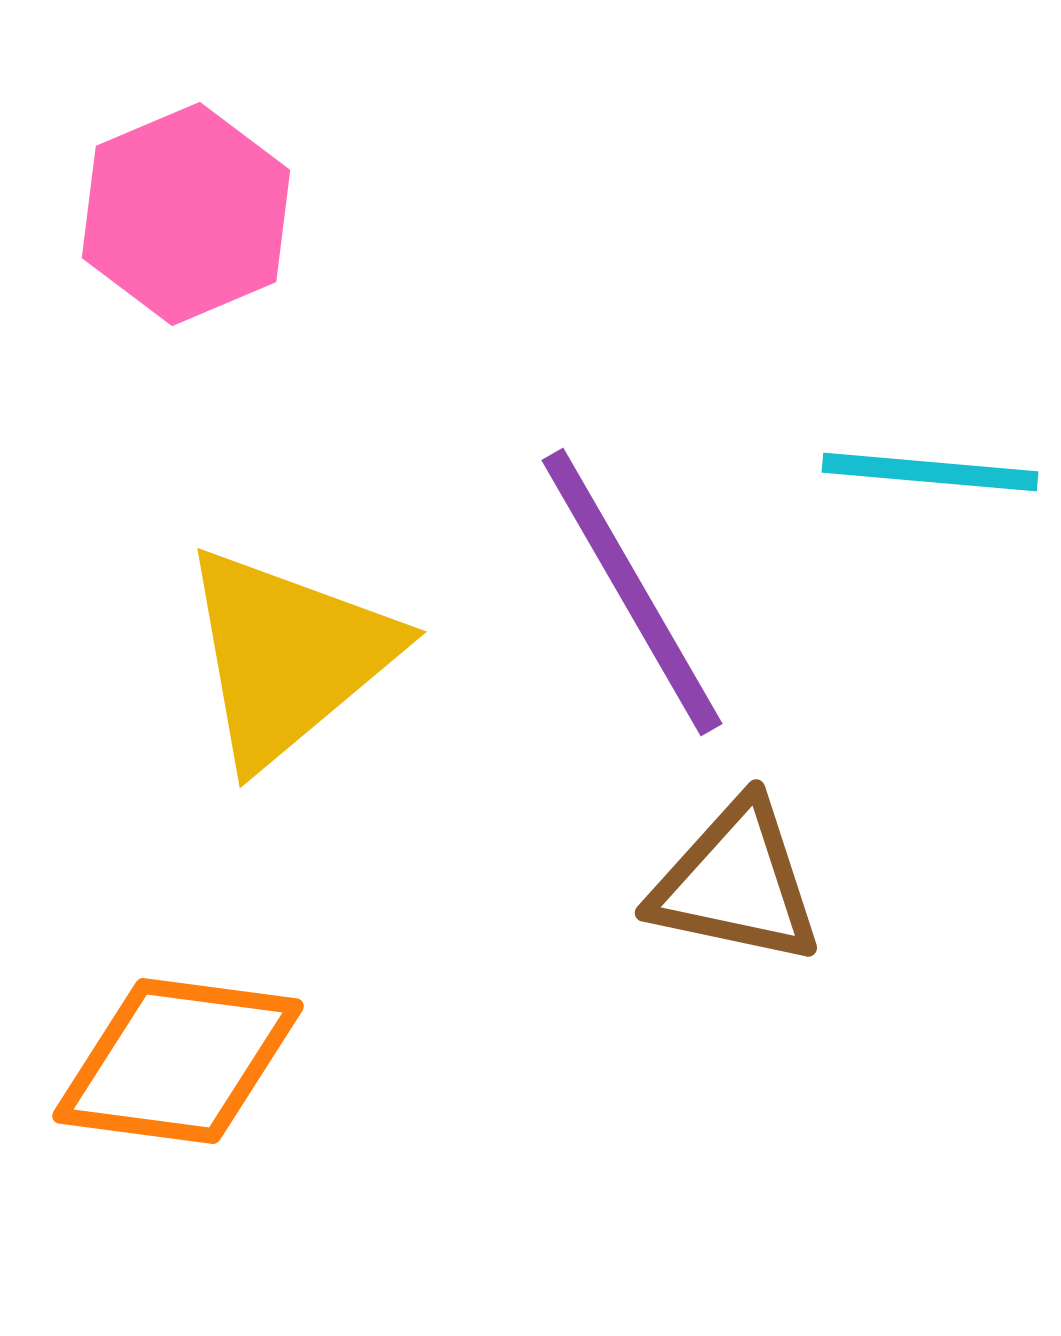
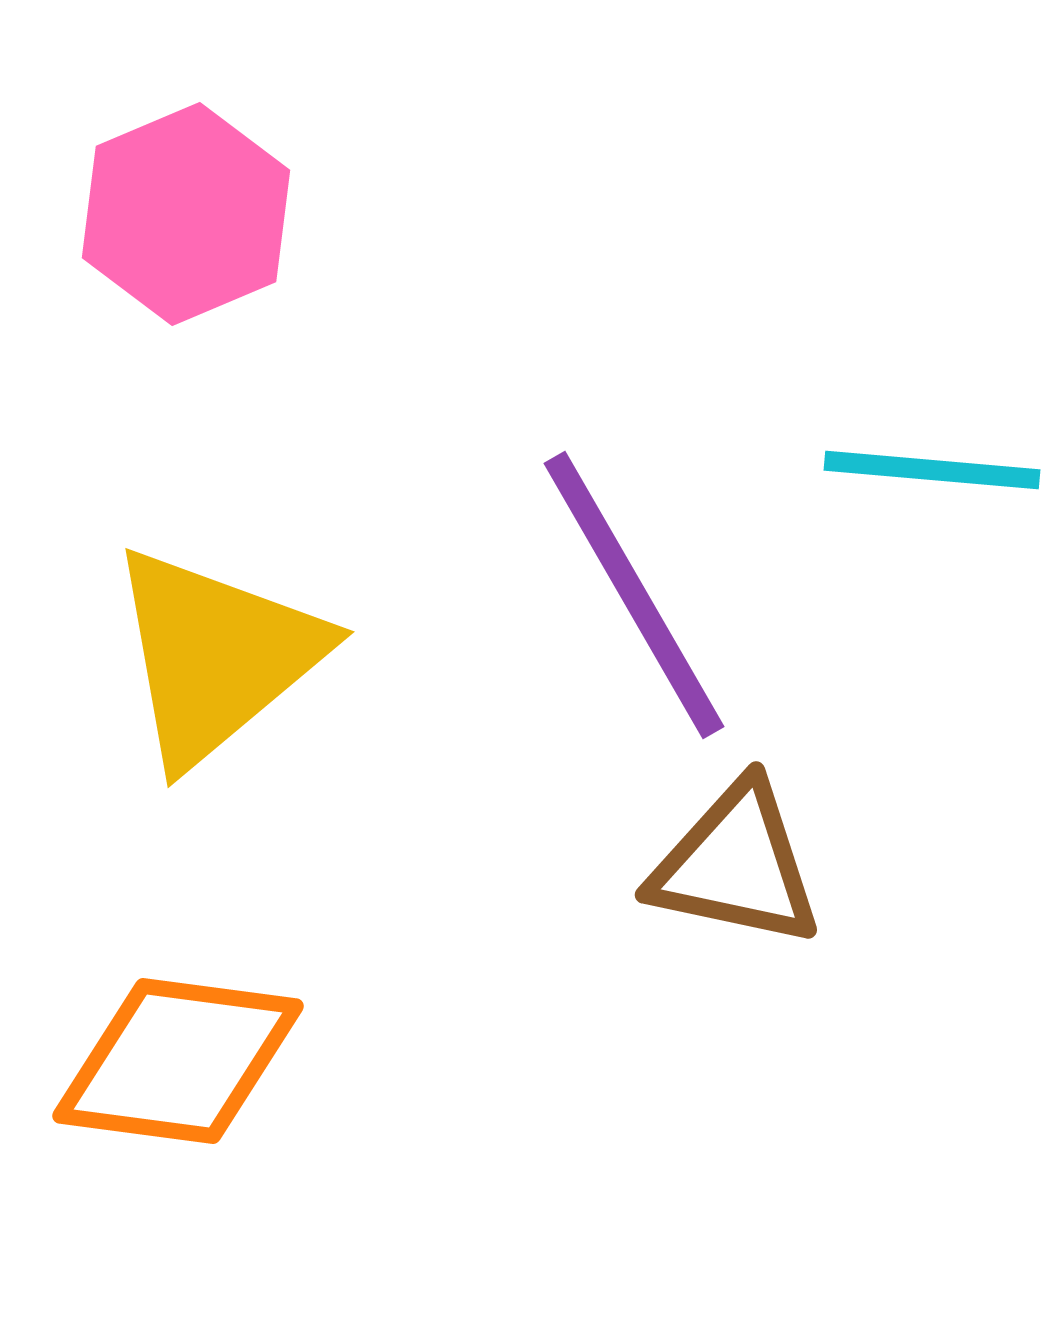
cyan line: moved 2 px right, 2 px up
purple line: moved 2 px right, 3 px down
yellow triangle: moved 72 px left
brown triangle: moved 18 px up
